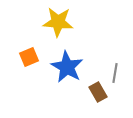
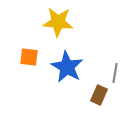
orange square: rotated 30 degrees clockwise
brown rectangle: moved 1 px right, 3 px down; rotated 54 degrees clockwise
